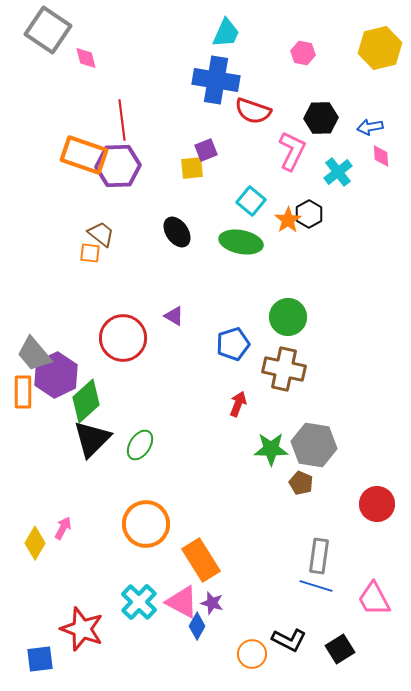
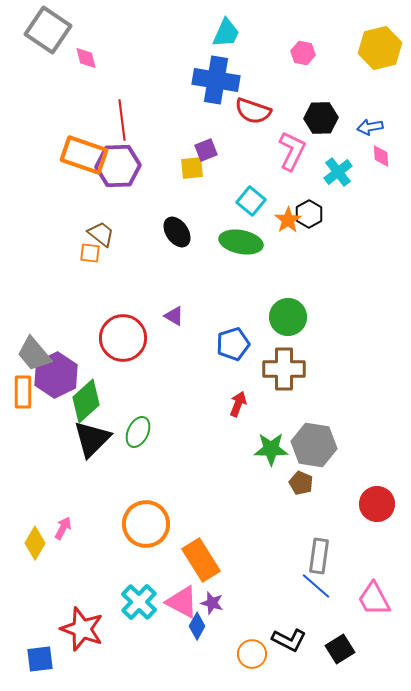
brown cross at (284, 369): rotated 12 degrees counterclockwise
green ellipse at (140, 445): moved 2 px left, 13 px up; rotated 8 degrees counterclockwise
blue line at (316, 586): rotated 24 degrees clockwise
